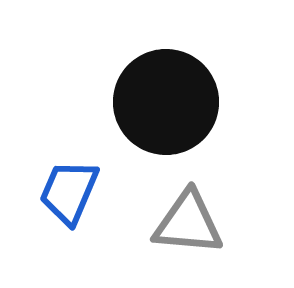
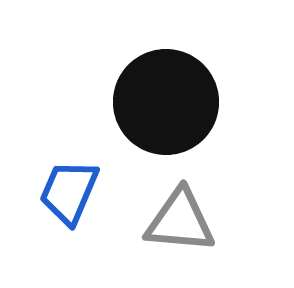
gray triangle: moved 8 px left, 2 px up
